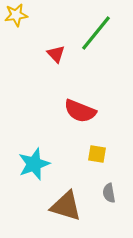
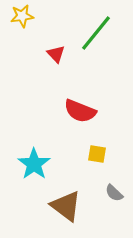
yellow star: moved 6 px right, 1 px down
cyan star: rotated 16 degrees counterclockwise
gray semicircle: moved 5 px right; rotated 36 degrees counterclockwise
brown triangle: rotated 20 degrees clockwise
